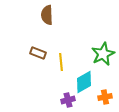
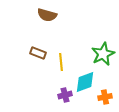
brown semicircle: rotated 72 degrees counterclockwise
cyan diamond: moved 1 px right; rotated 10 degrees clockwise
purple cross: moved 3 px left, 5 px up
